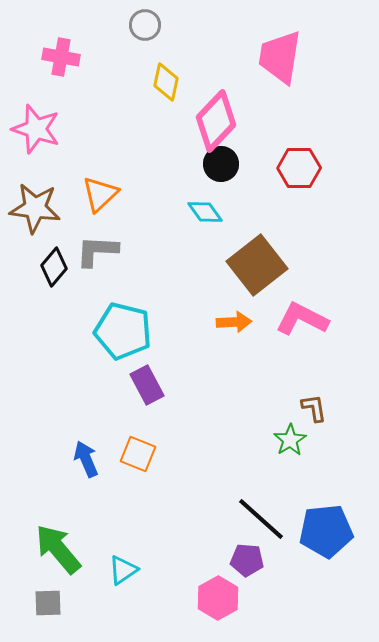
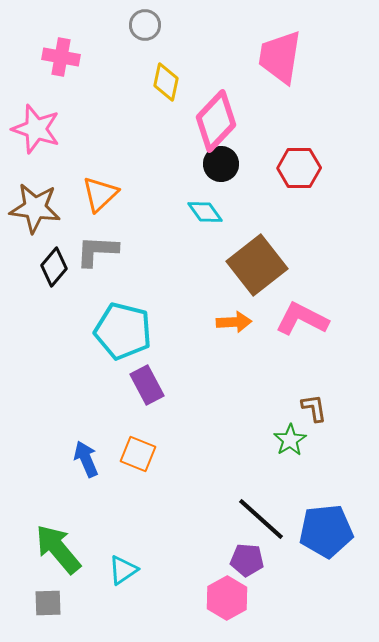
pink hexagon: moved 9 px right
